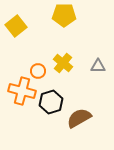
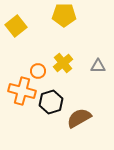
yellow cross: rotated 12 degrees clockwise
